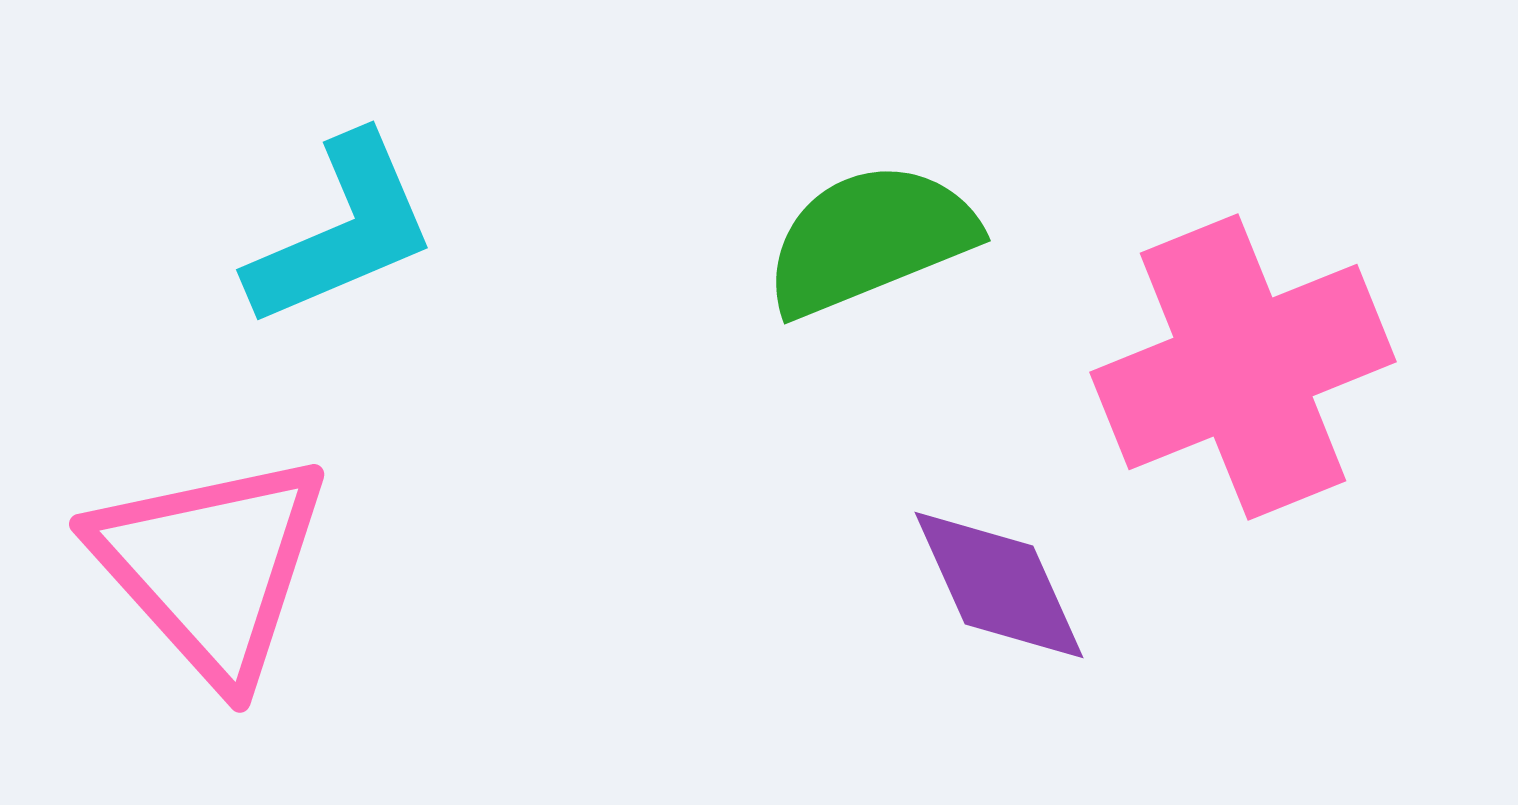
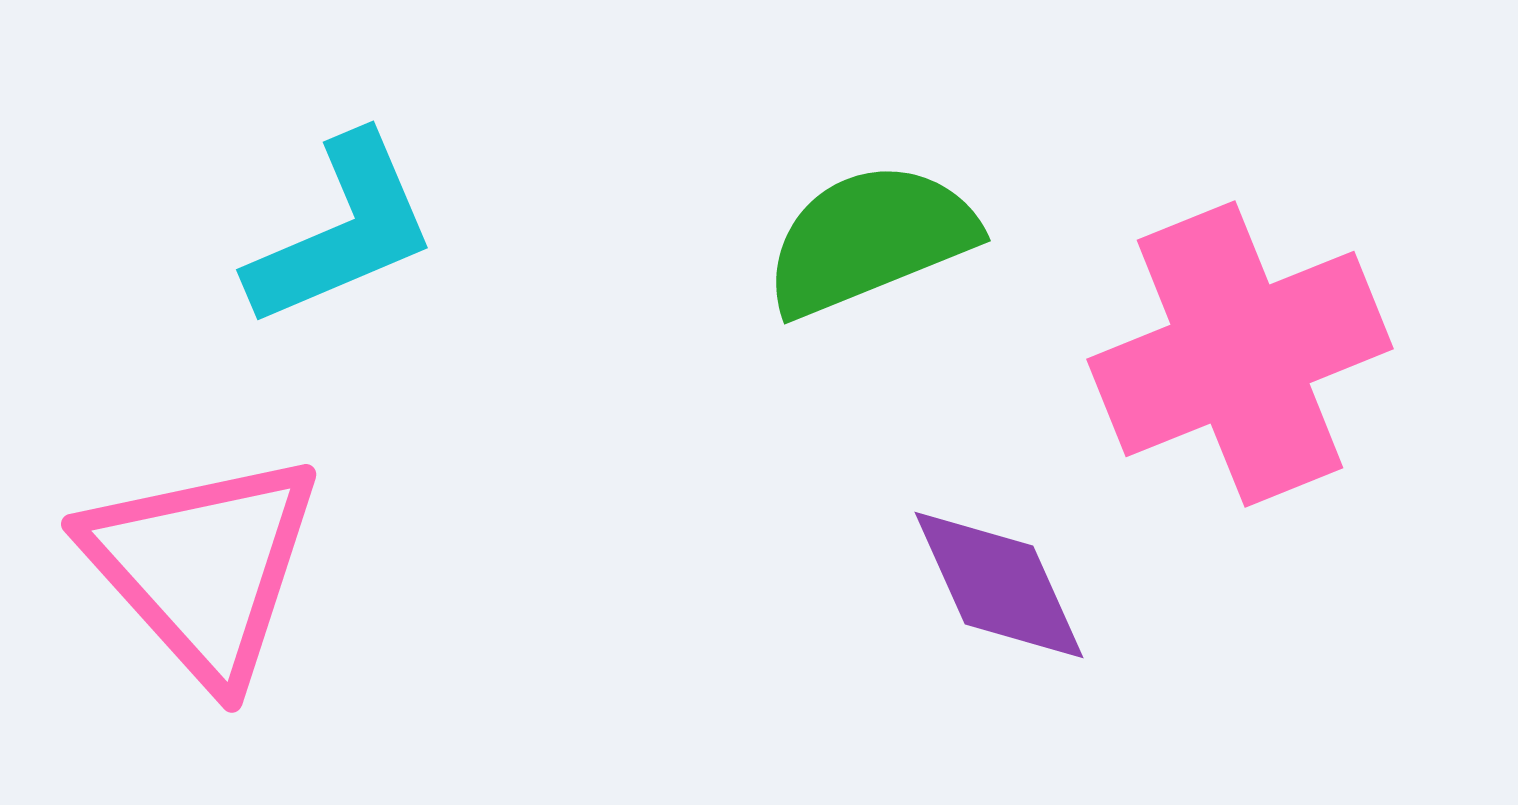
pink cross: moved 3 px left, 13 px up
pink triangle: moved 8 px left
